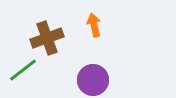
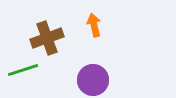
green line: rotated 20 degrees clockwise
